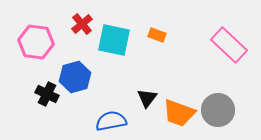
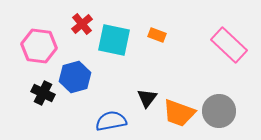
pink hexagon: moved 3 px right, 4 px down
black cross: moved 4 px left, 1 px up
gray circle: moved 1 px right, 1 px down
